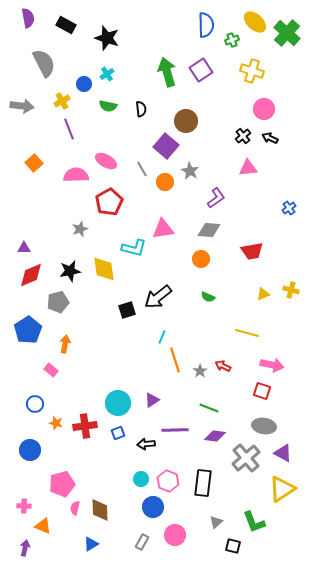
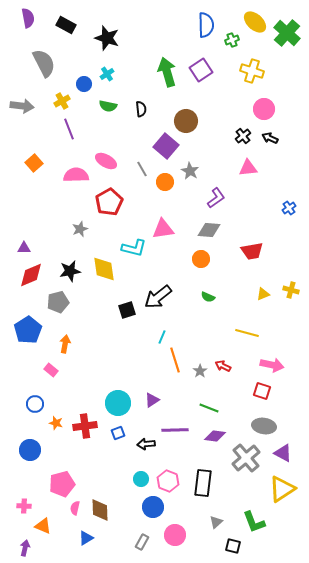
blue triangle at (91, 544): moved 5 px left, 6 px up
